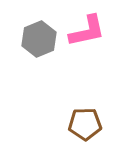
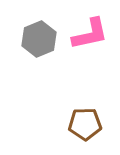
pink L-shape: moved 3 px right, 3 px down
